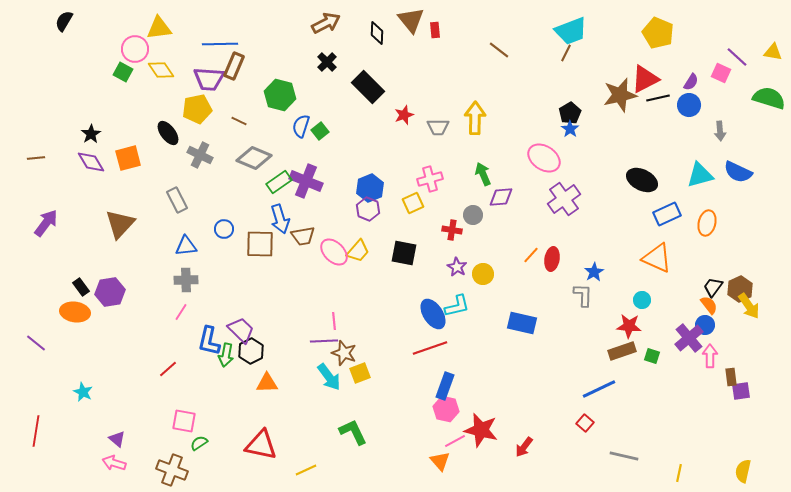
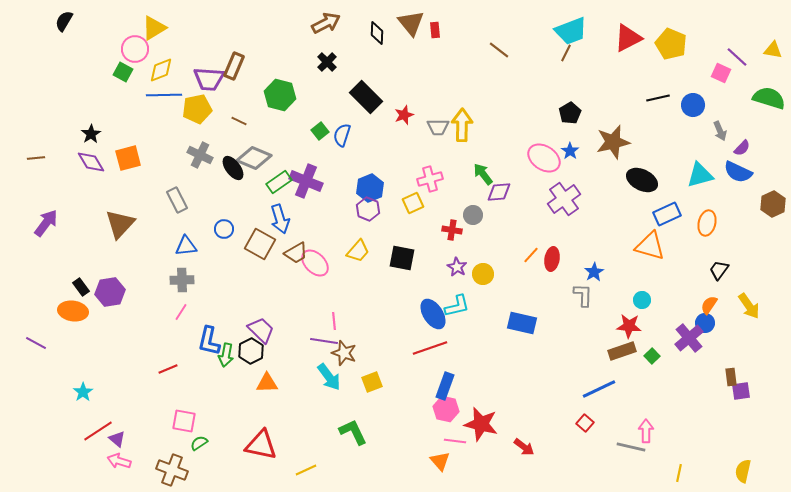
brown triangle at (411, 20): moved 3 px down
yellow triangle at (159, 28): moved 5 px left; rotated 24 degrees counterclockwise
yellow pentagon at (658, 33): moved 13 px right, 11 px down
blue line at (220, 44): moved 56 px left, 51 px down
yellow triangle at (773, 52): moved 2 px up
yellow diamond at (161, 70): rotated 76 degrees counterclockwise
red triangle at (645, 79): moved 17 px left, 41 px up
purple semicircle at (691, 82): moved 51 px right, 66 px down; rotated 12 degrees clockwise
black rectangle at (368, 87): moved 2 px left, 10 px down
brown star at (620, 95): moved 7 px left, 47 px down
blue circle at (689, 105): moved 4 px right
yellow arrow at (475, 118): moved 13 px left, 7 px down
blue semicircle at (301, 126): moved 41 px right, 9 px down
blue star at (570, 129): moved 22 px down
gray arrow at (720, 131): rotated 18 degrees counterclockwise
black ellipse at (168, 133): moved 65 px right, 35 px down
green arrow at (483, 174): rotated 15 degrees counterclockwise
purple diamond at (501, 197): moved 2 px left, 5 px up
brown trapezoid at (303, 236): moved 7 px left, 17 px down; rotated 20 degrees counterclockwise
brown square at (260, 244): rotated 28 degrees clockwise
pink ellipse at (334, 252): moved 19 px left, 11 px down
black square at (404, 253): moved 2 px left, 5 px down
orange triangle at (657, 258): moved 7 px left, 12 px up; rotated 8 degrees counterclockwise
gray cross at (186, 280): moved 4 px left
black trapezoid at (713, 287): moved 6 px right, 17 px up
brown hexagon at (740, 289): moved 33 px right, 85 px up
orange semicircle at (709, 305): rotated 108 degrees counterclockwise
orange ellipse at (75, 312): moved 2 px left, 1 px up
blue circle at (705, 325): moved 2 px up
purple trapezoid at (241, 330): moved 20 px right
purple line at (324, 341): rotated 12 degrees clockwise
purple line at (36, 343): rotated 10 degrees counterclockwise
green square at (652, 356): rotated 28 degrees clockwise
pink arrow at (710, 356): moved 64 px left, 75 px down
red line at (168, 369): rotated 18 degrees clockwise
yellow square at (360, 373): moved 12 px right, 9 px down
cyan star at (83, 392): rotated 12 degrees clockwise
red star at (481, 430): moved 6 px up
red line at (36, 431): moved 62 px right; rotated 48 degrees clockwise
pink line at (455, 441): rotated 35 degrees clockwise
red arrow at (524, 447): rotated 90 degrees counterclockwise
gray line at (624, 456): moved 7 px right, 9 px up
pink arrow at (114, 463): moved 5 px right, 2 px up
